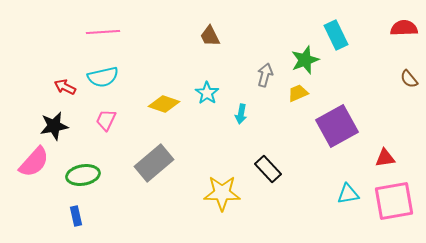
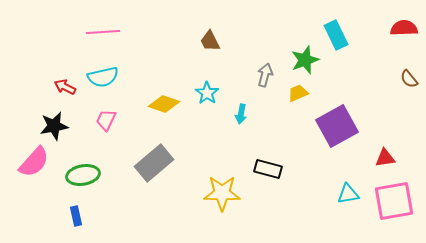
brown trapezoid: moved 5 px down
black rectangle: rotated 32 degrees counterclockwise
